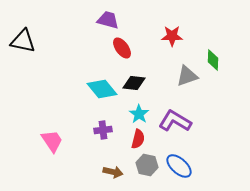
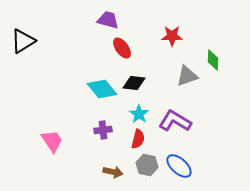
black triangle: rotated 44 degrees counterclockwise
